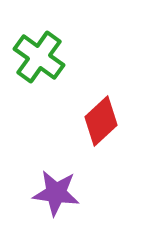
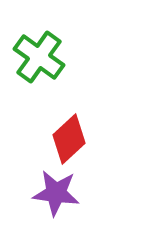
red diamond: moved 32 px left, 18 px down
